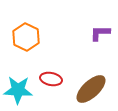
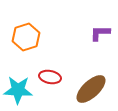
orange hexagon: rotated 16 degrees clockwise
red ellipse: moved 1 px left, 2 px up
